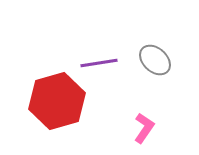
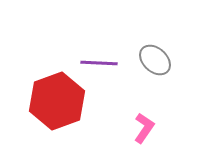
purple line: rotated 12 degrees clockwise
red hexagon: rotated 4 degrees counterclockwise
